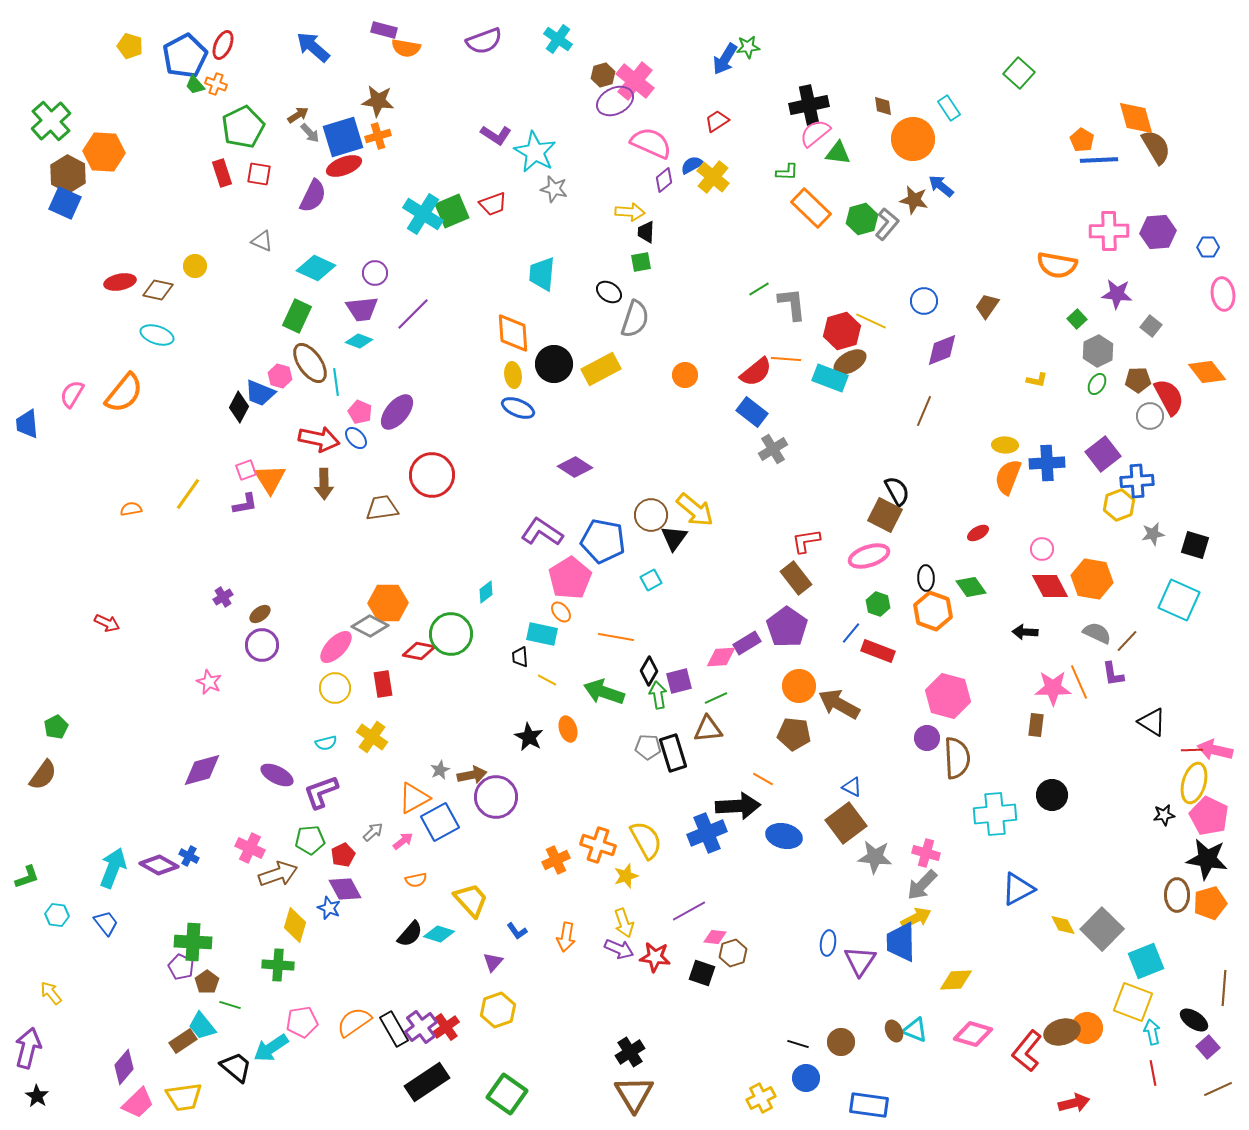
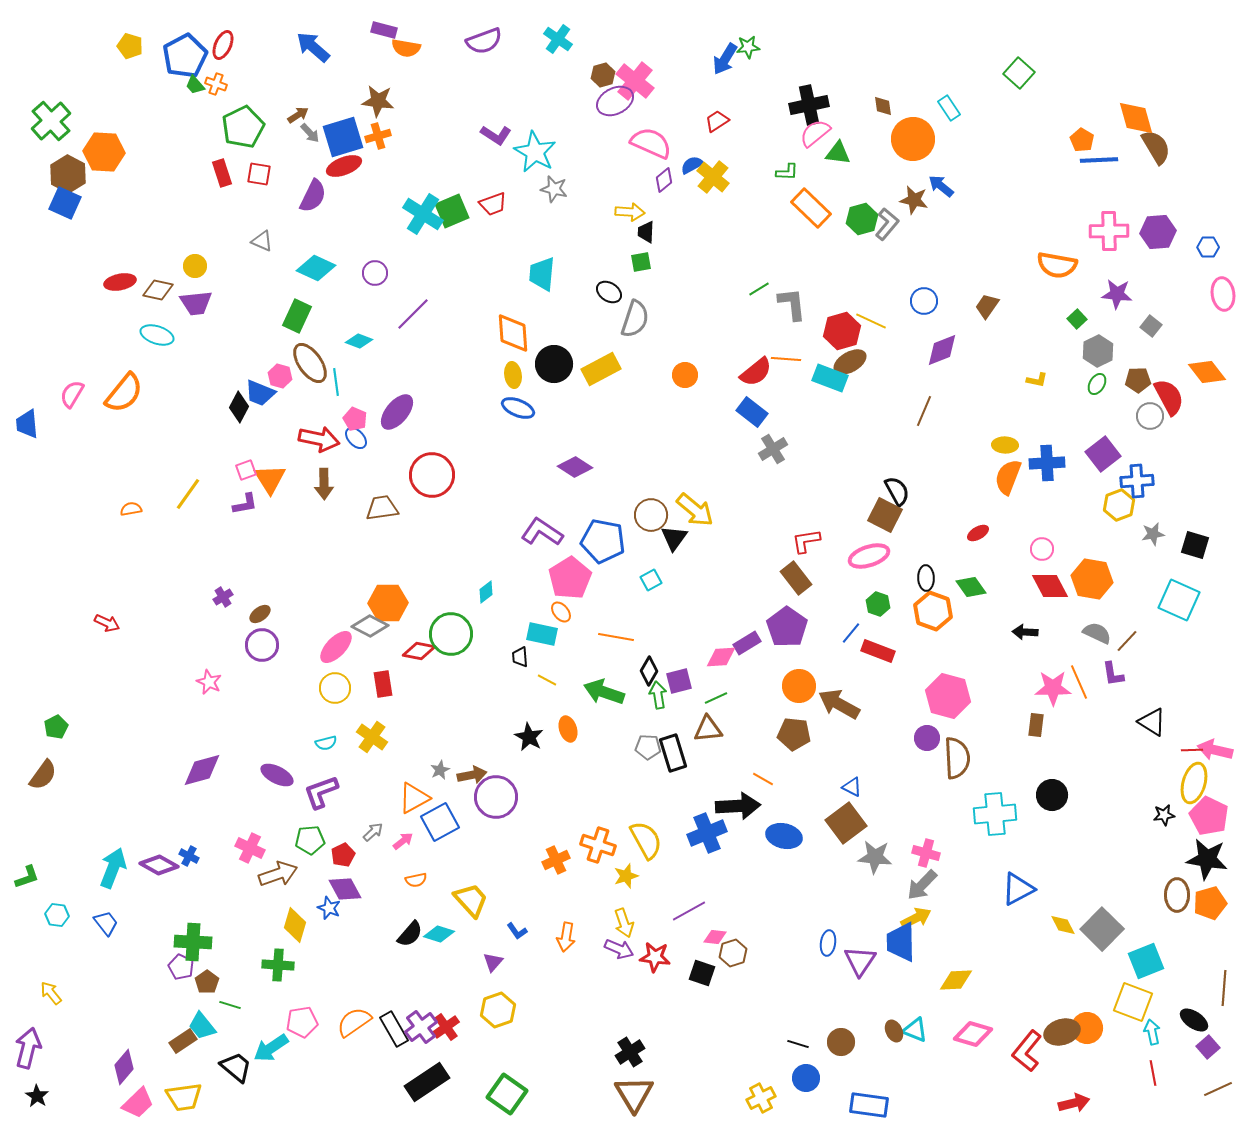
purple trapezoid at (362, 309): moved 166 px left, 6 px up
pink pentagon at (360, 412): moved 5 px left, 7 px down
